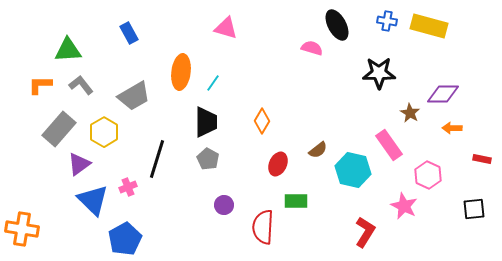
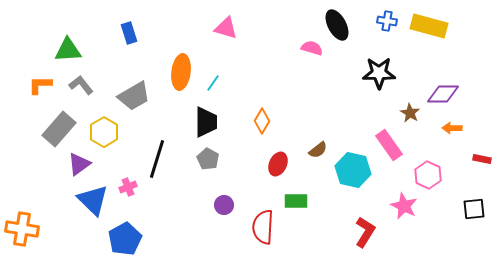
blue rectangle: rotated 10 degrees clockwise
